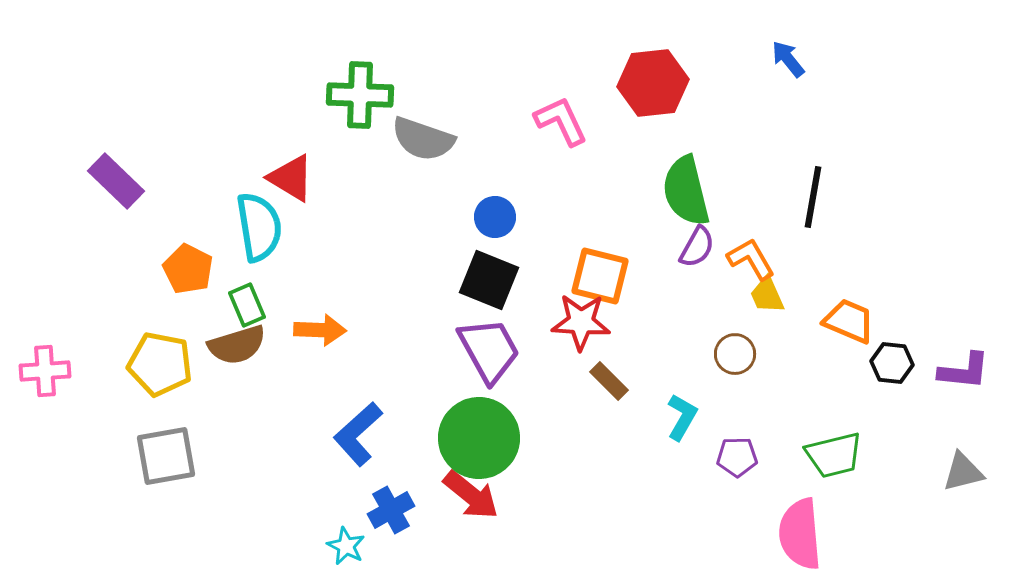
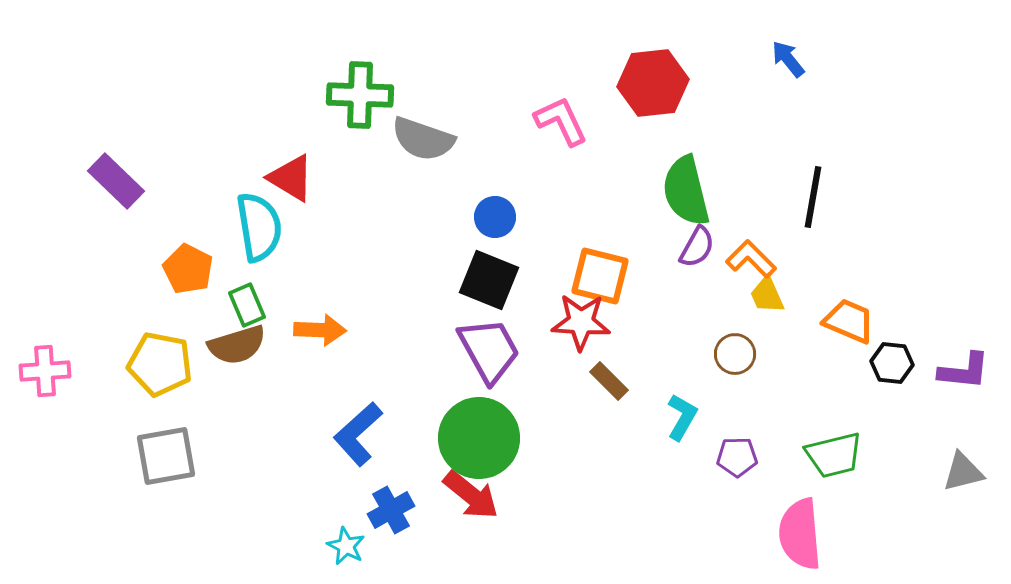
orange L-shape: rotated 15 degrees counterclockwise
